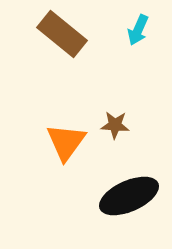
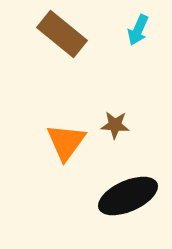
black ellipse: moved 1 px left
